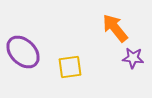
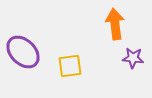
orange arrow: moved 4 px up; rotated 32 degrees clockwise
yellow square: moved 1 px up
